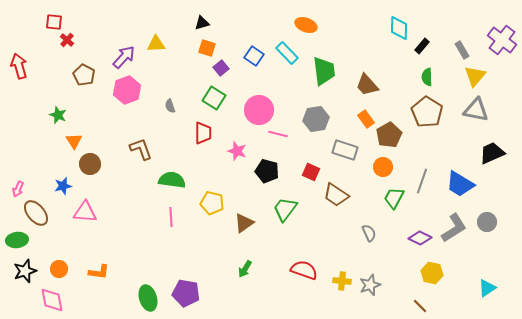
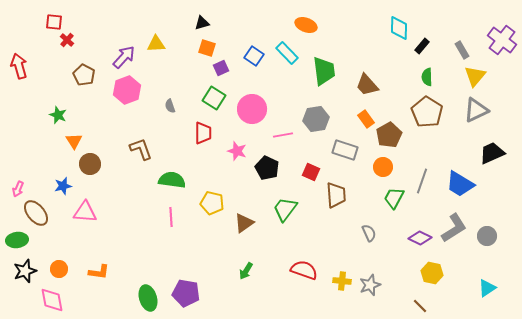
purple square at (221, 68): rotated 14 degrees clockwise
pink circle at (259, 110): moved 7 px left, 1 px up
gray triangle at (476, 110): rotated 36 degrees counterclockwise
pink line at (278, 134): moved 5 px right, 1 px down; rotated 24 degrees counterclockwise
black pentagon at (267, 171): moved 3 px up; rotated 10 degrees clockwise
brown trapezoid at (336, 195): rotated 128 degrees counterclockwise
gray circle at (487, 222): moved 14 px down
green arrow at (245, 269): moved 1 px right, 2 px down
